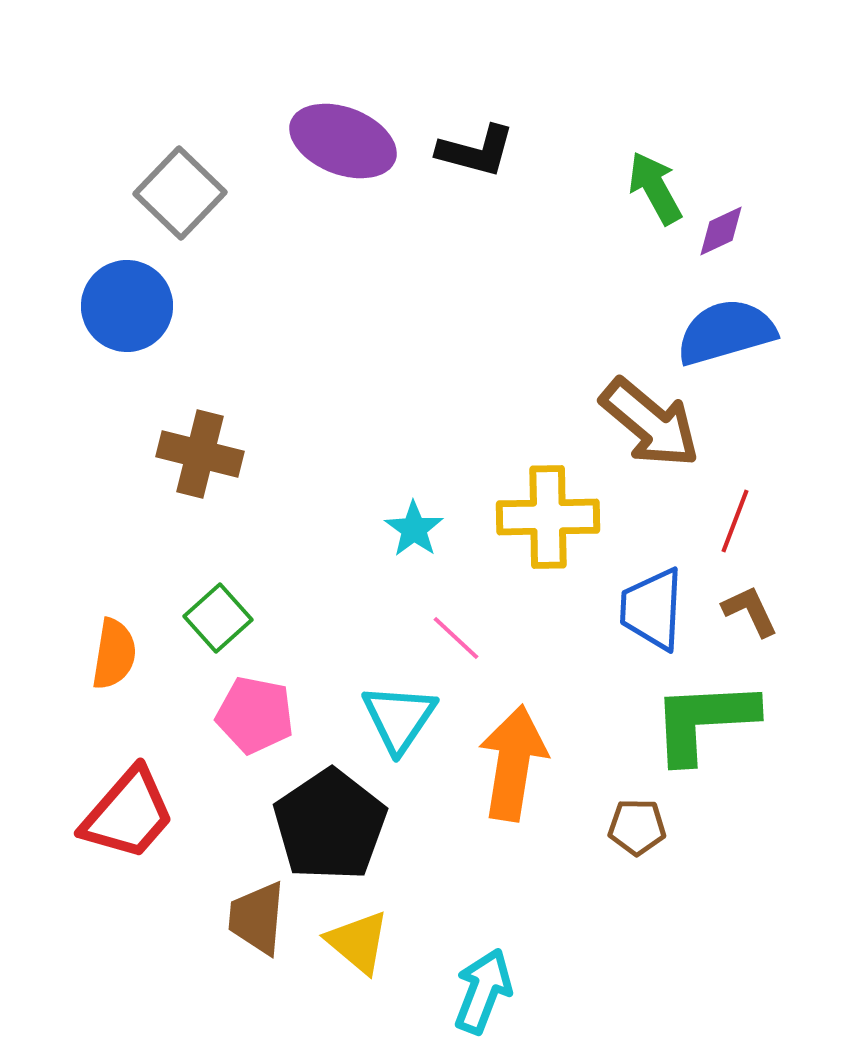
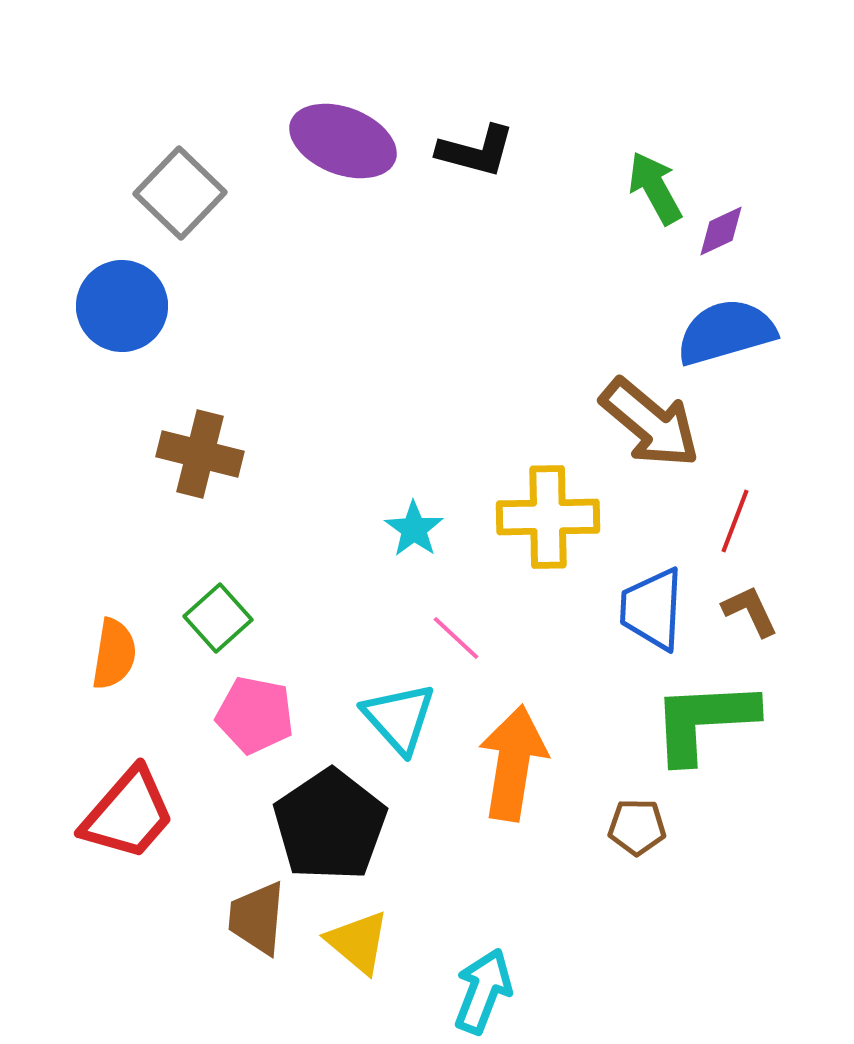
blue circle: moved 5 px left
cyan triangle: rotated 16 degrees counterclockwise
